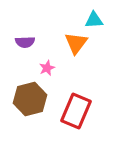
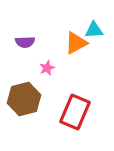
cyan triangle: moved 10 px down
orange triangle: rotated 25 degrees clockwise
brown hexagon: moved 6 px left
red rectangle: moved 1 px left, 1 px down
